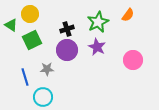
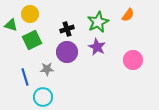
green triangle: rotated 16 degrees counterclockwise
purple circle: moved 2 px down
